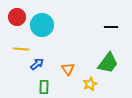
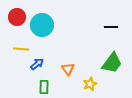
green trapezoid: moved 4 px right
